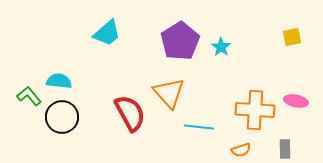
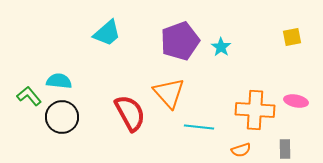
purple pentagon: rotated 12 degrees clockwise
